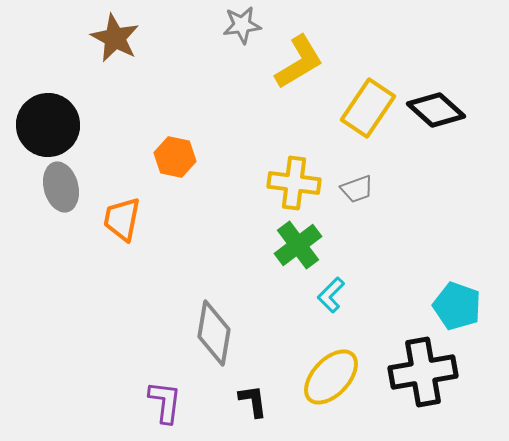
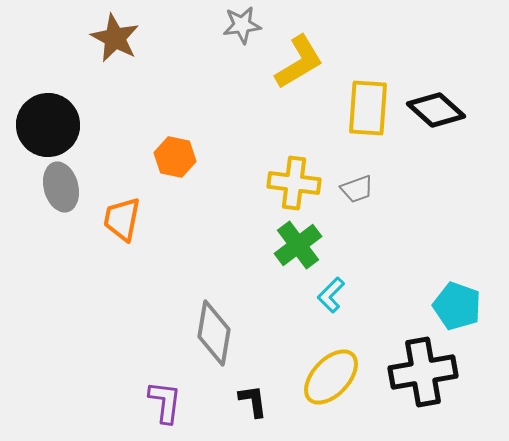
yellow rectangle: rotated 30 degrees counterclockwise
